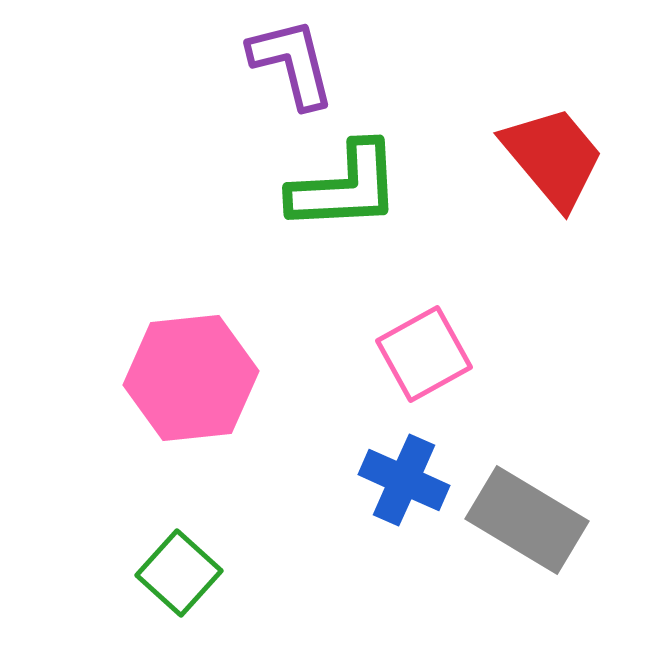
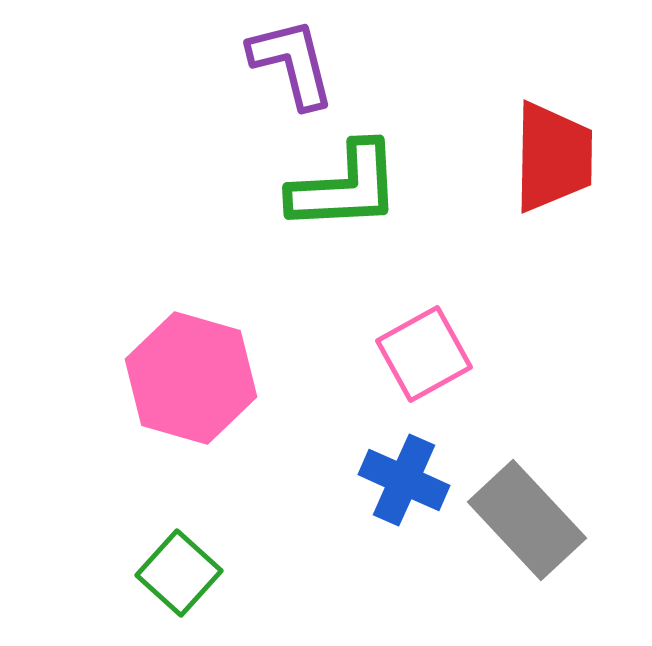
red trapezoid: rotated 41 degrees clockwise
pink hexagon: rotated 22 degrees clockwise
gray rectangle: rotated 16 degrees clockwise
